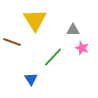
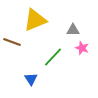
yellow triangle: rotated 40 degrees clockwise
